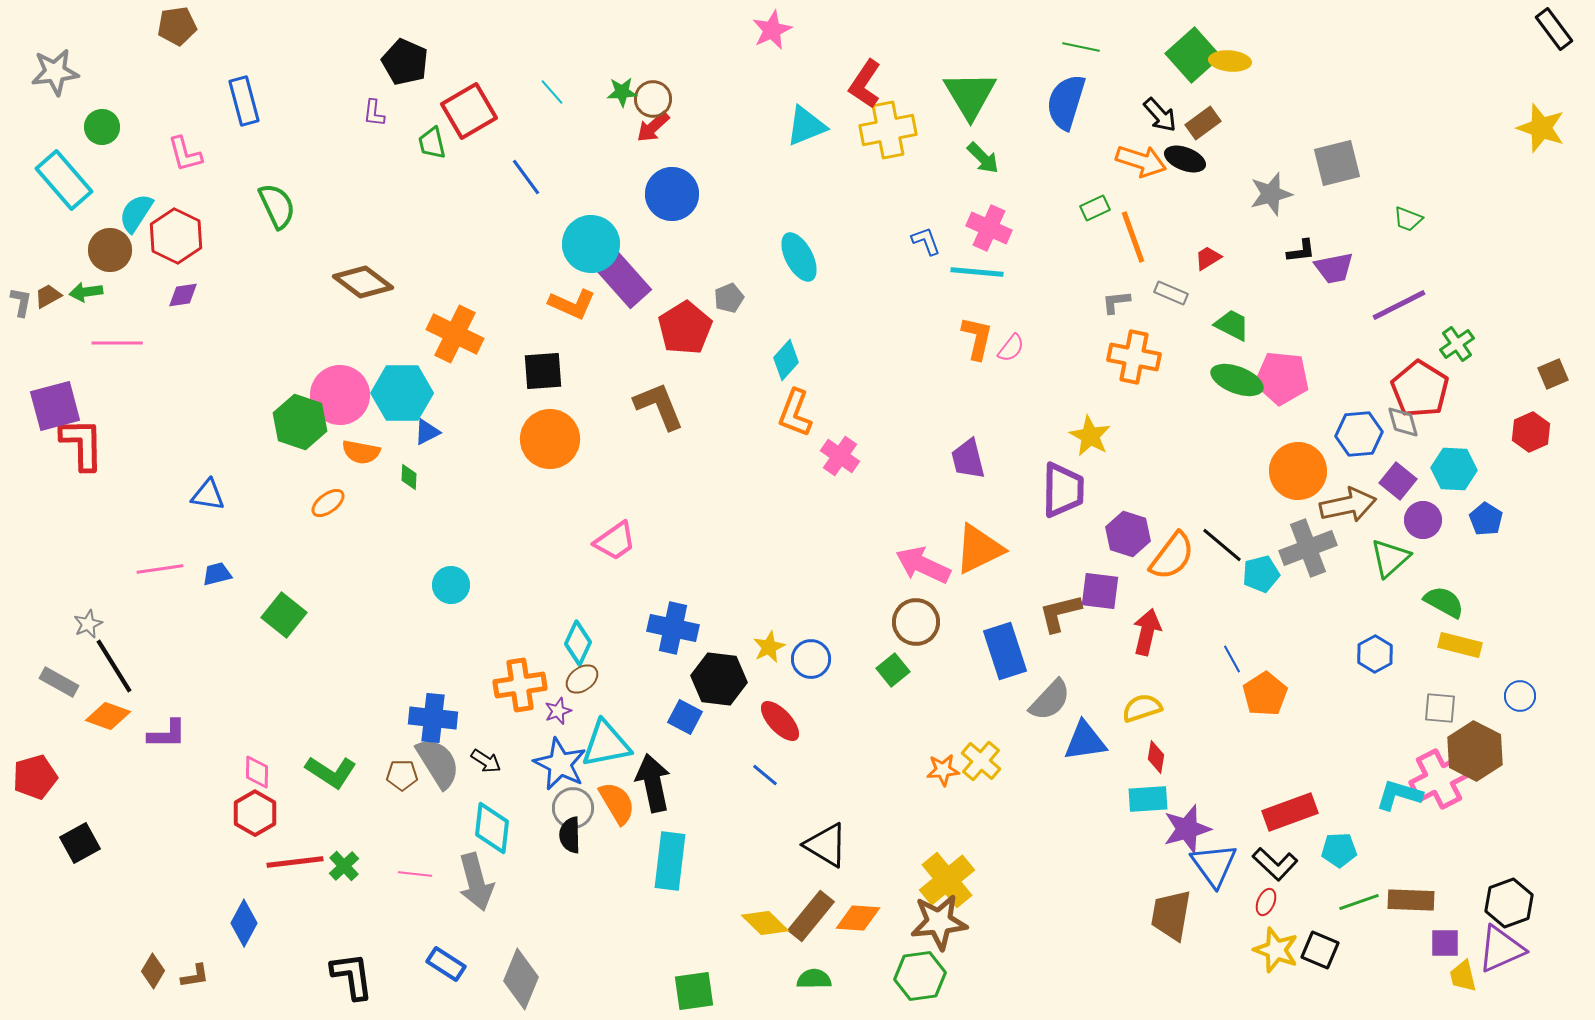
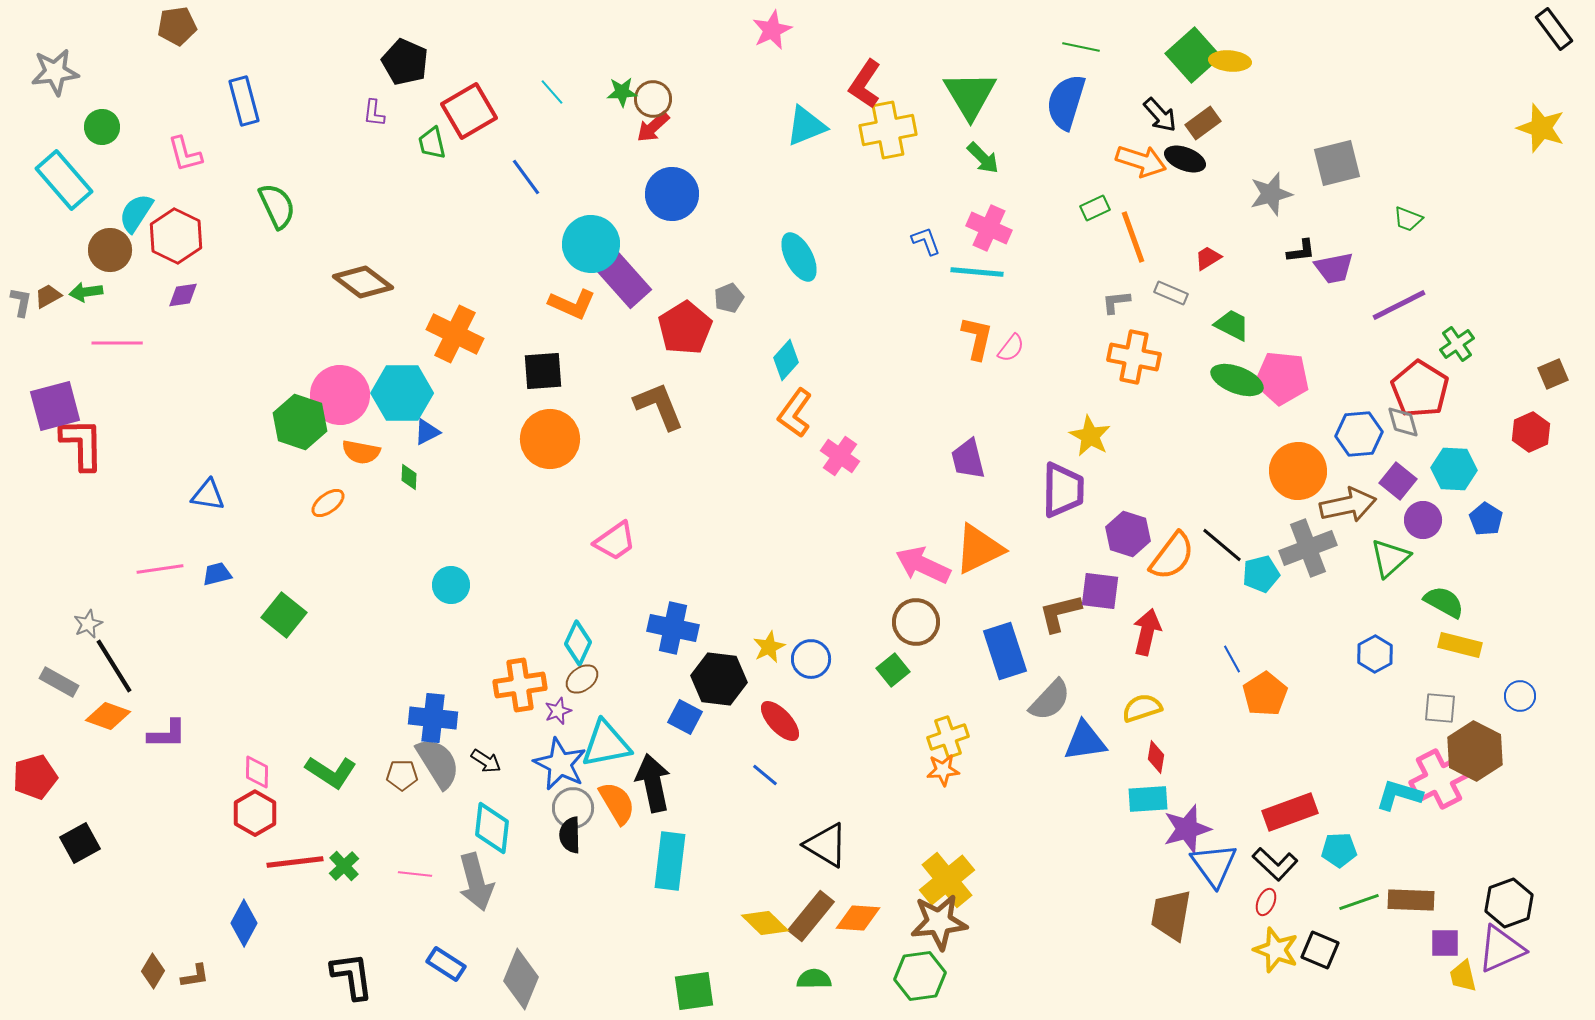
orange L-shape at (795, 413): rotated 15 degrees clockwise
yellow cross at (981, 761): moved 33 px left, 24 px up; rotated 30 degrees clockwise
